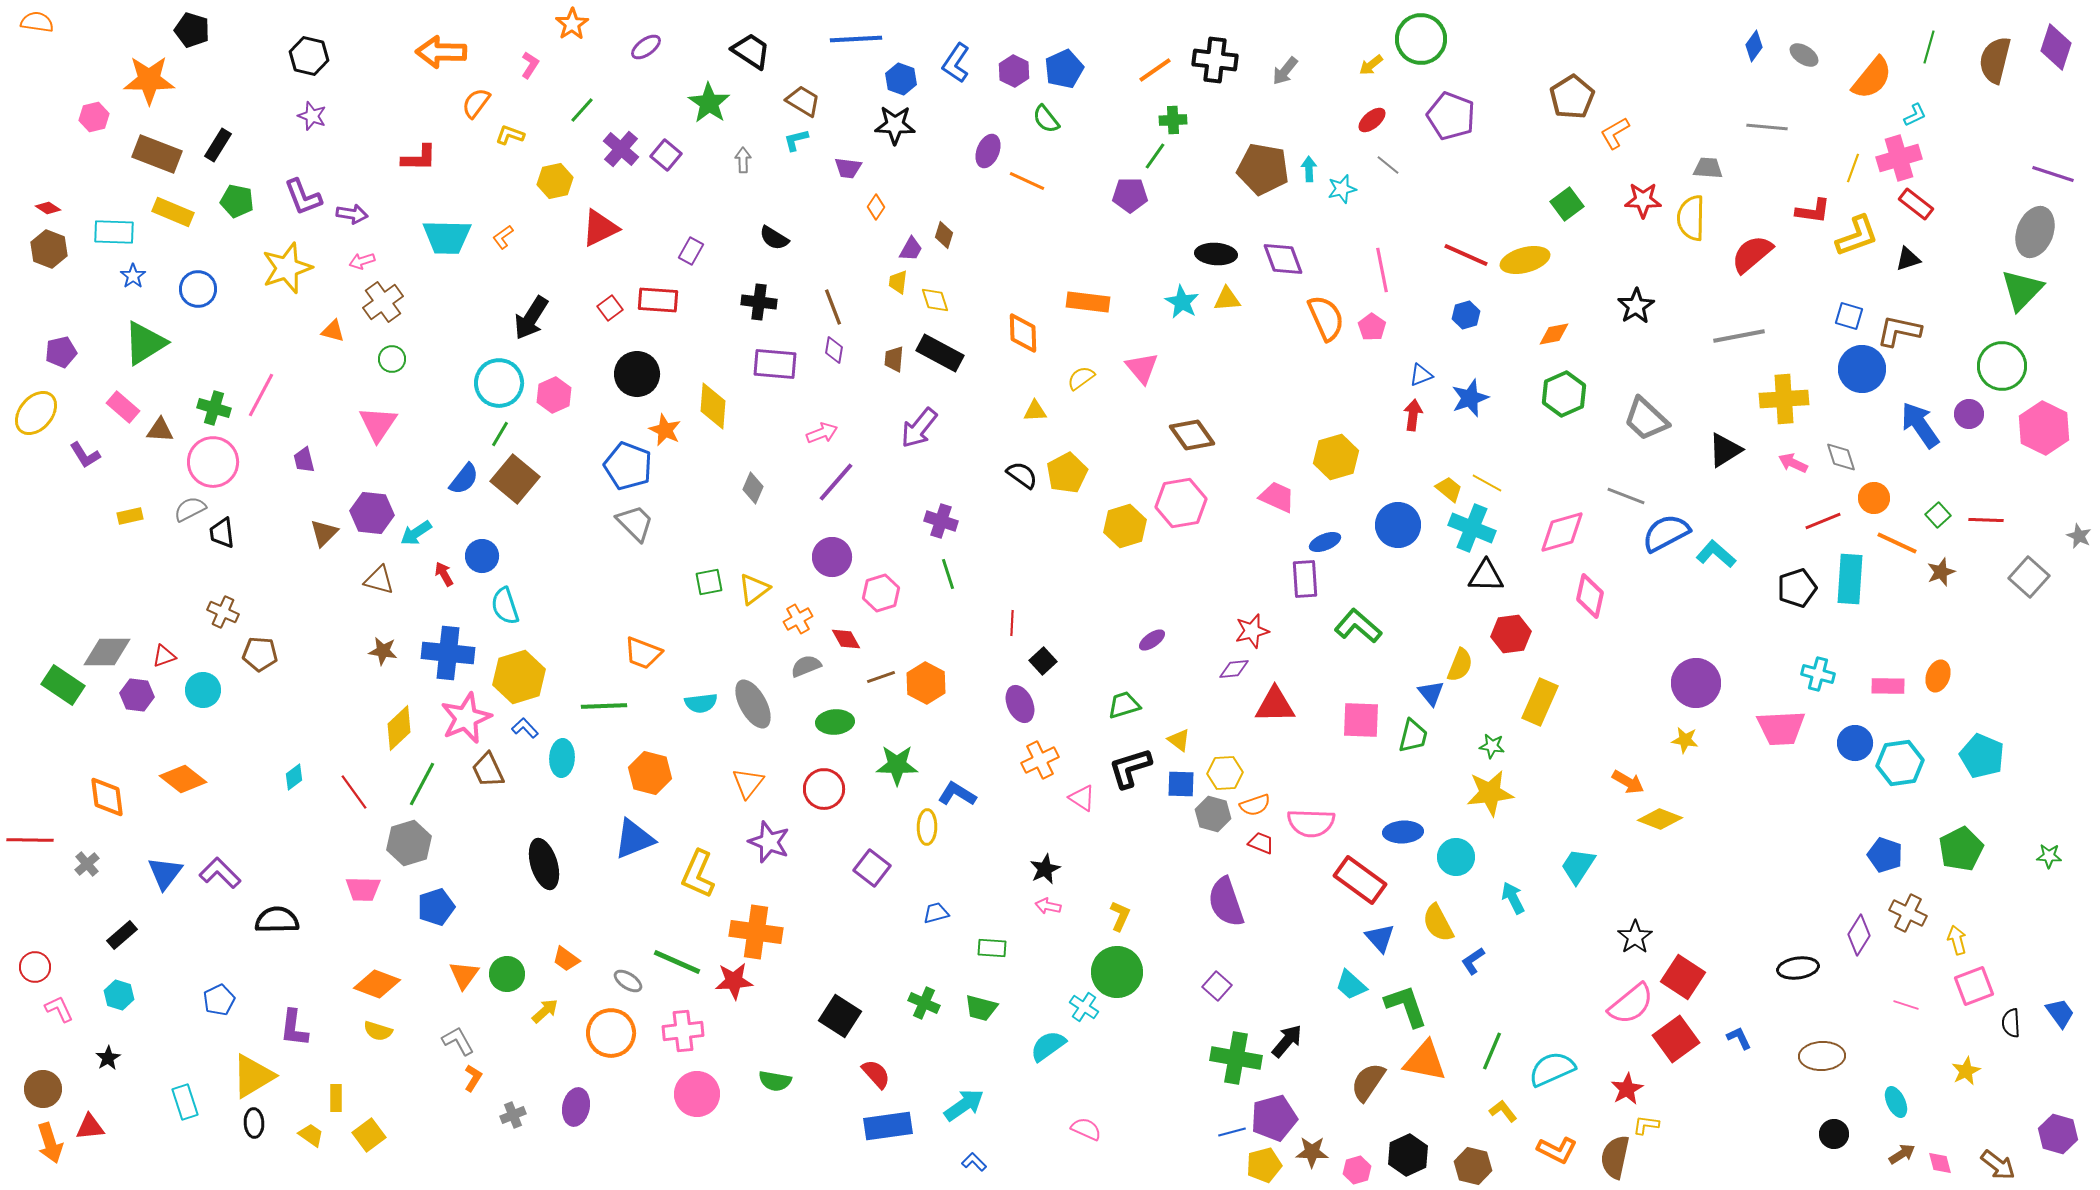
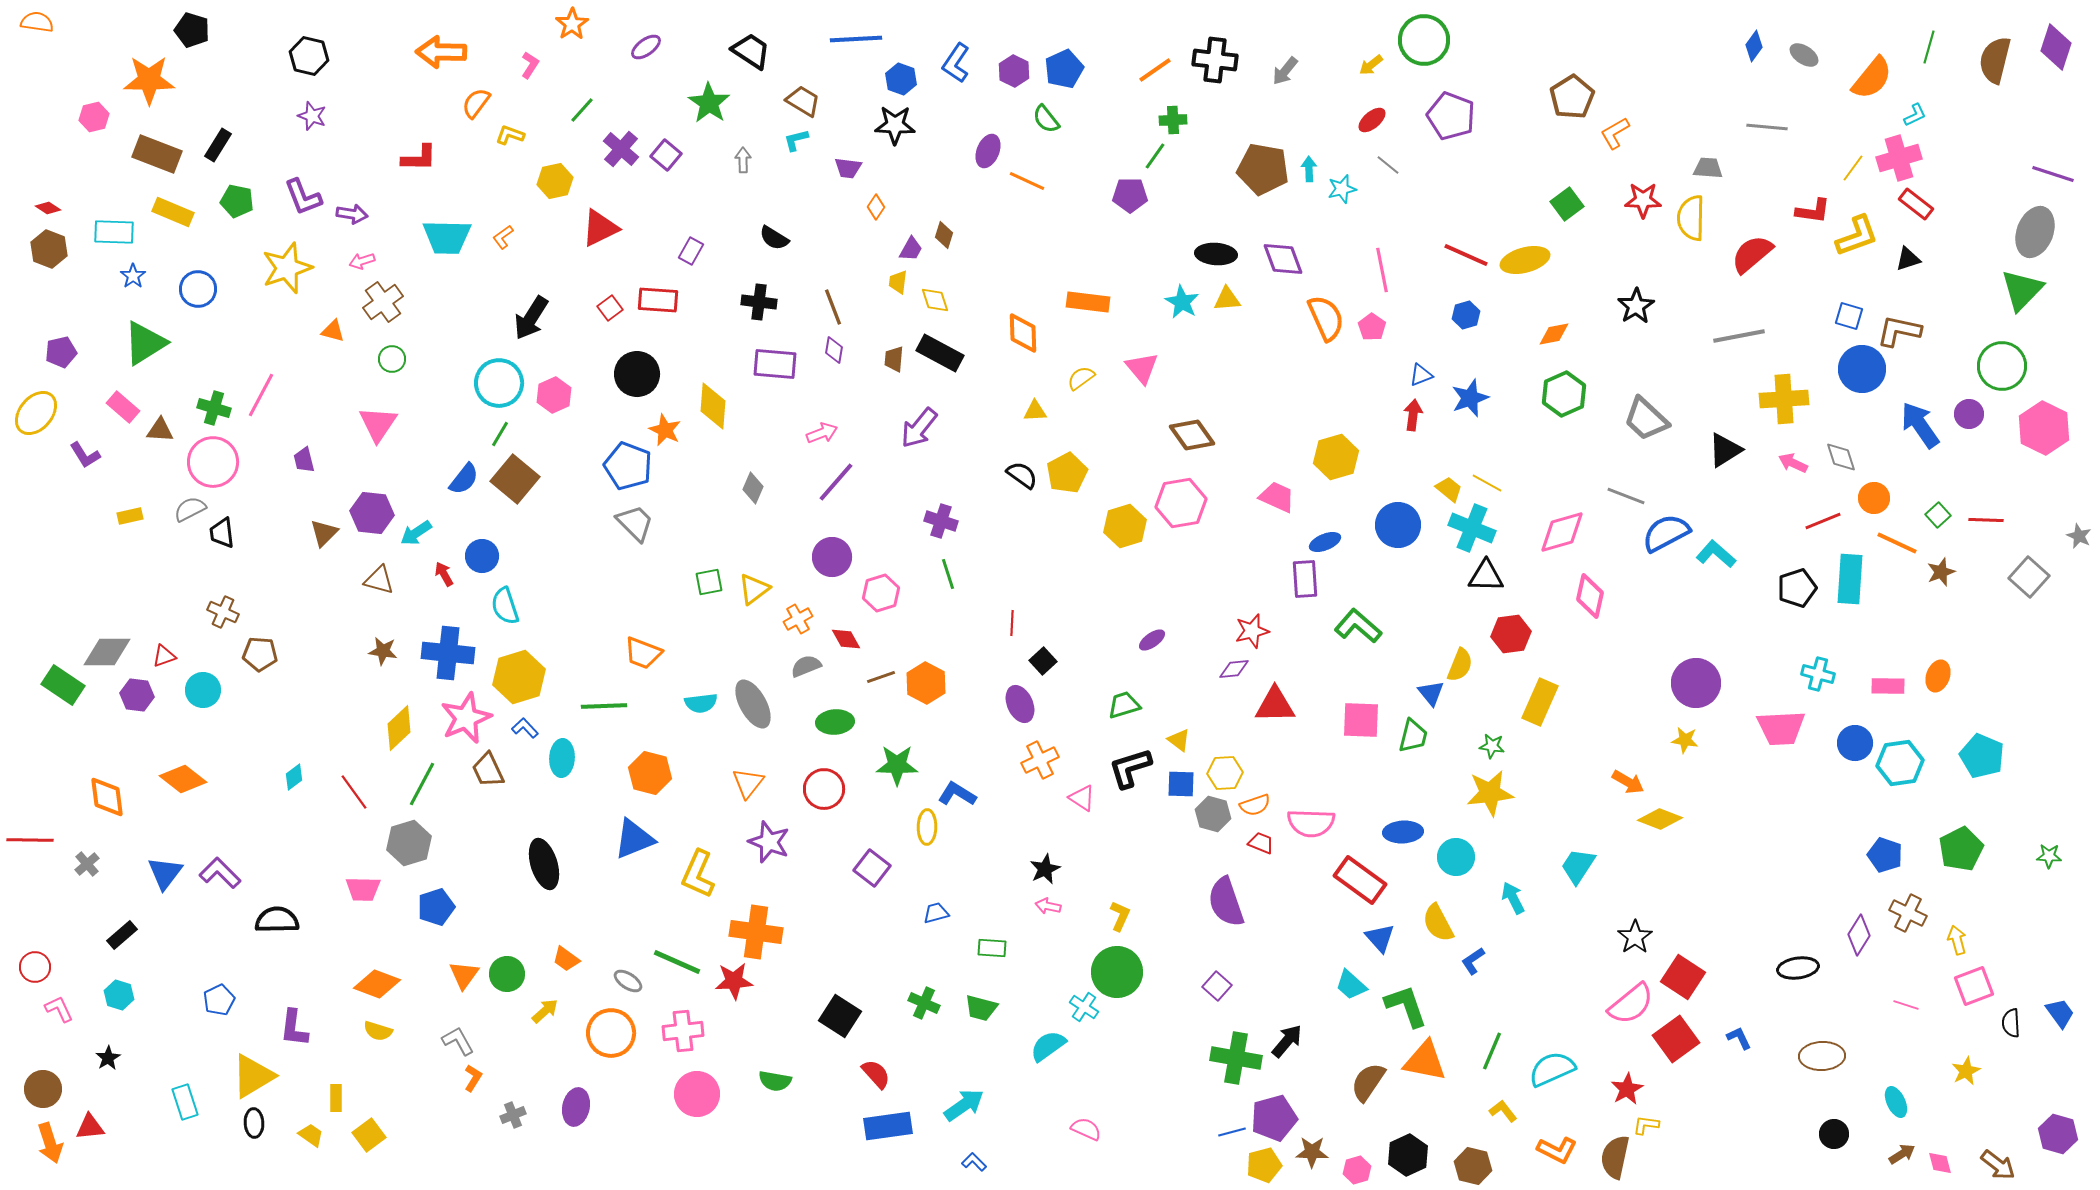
green circle at (1421, 39): moved 3 px right, 1 px down
yellow line at (1853, 168): rotated 16 degrees clockwise
